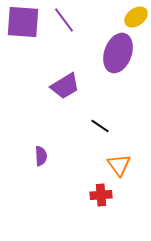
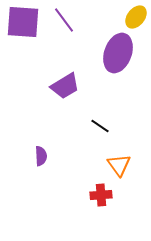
yellow ellipse: rotated 15 degrees counterclockwise
